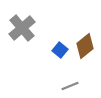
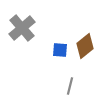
blue square: rotated 35 degrees counterclockwise
gray line: rotated 54 degrees counterclockwise
